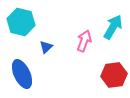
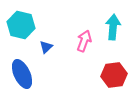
cyan hexagon: moved 3 px down
cyan arrow: rotated 25 degrees counterclockwise
